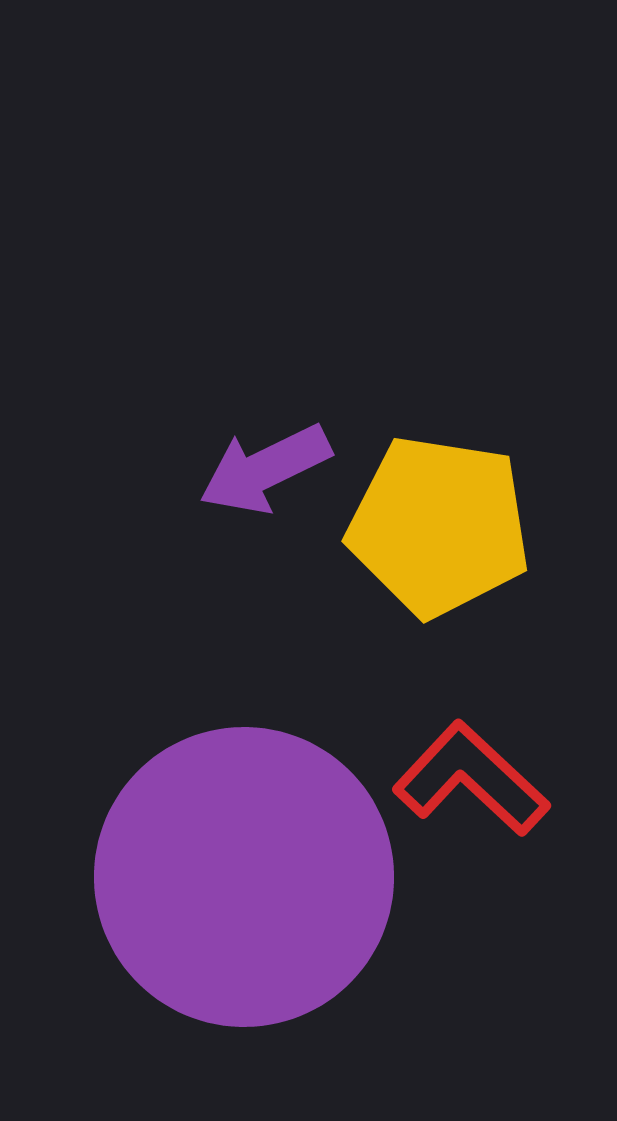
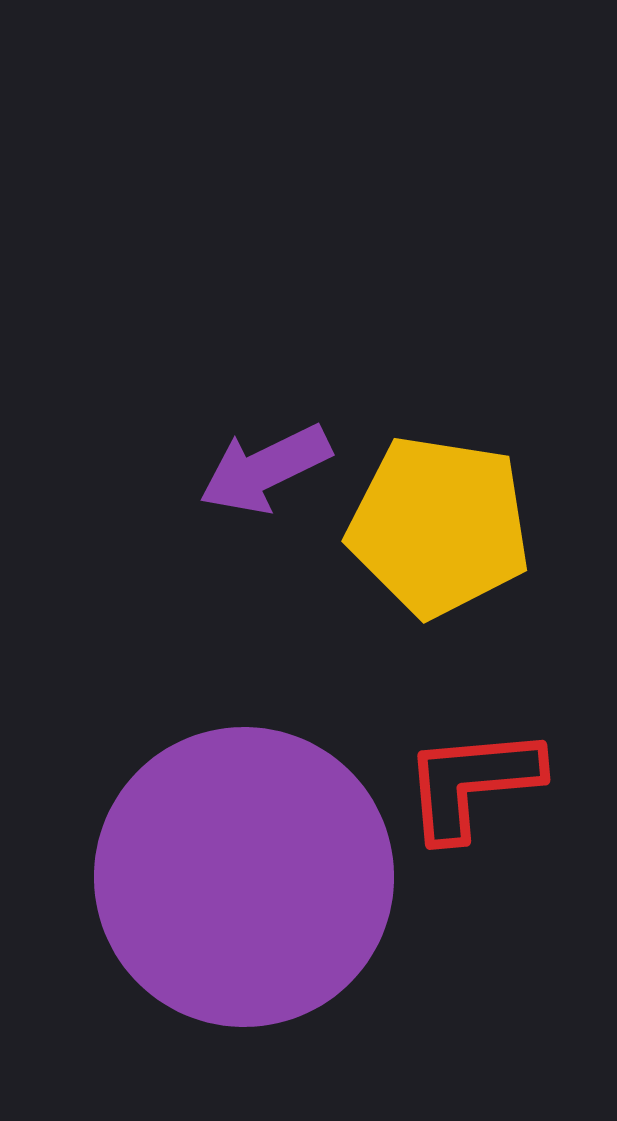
red L-shape: moved 1 px right, 4 px down; rotated 48 degrees counterclockwise
